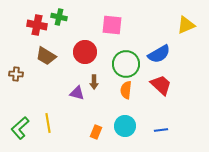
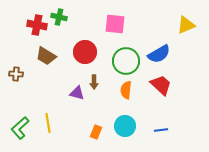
pink square: moved 3 px right, 1 px up
green circle: moved 3 px up
